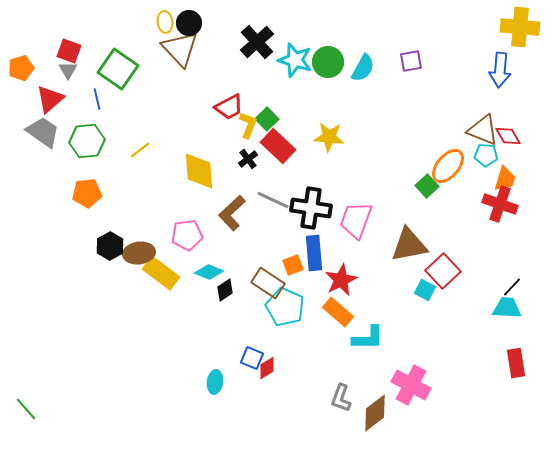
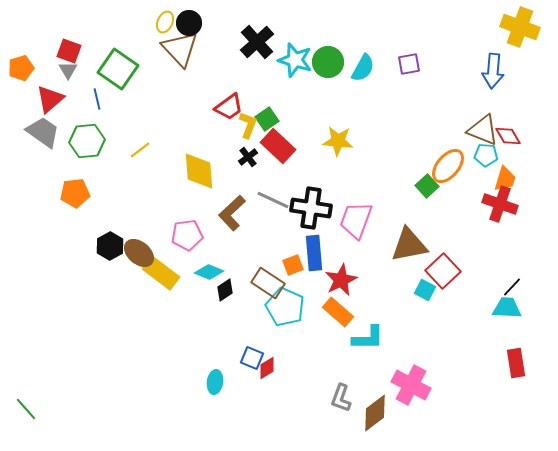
yellow ellipse at (165, 22): rotated 30 degrees clockwise
yellow cross at (520, 27): rotated 15 degrees clockwise
purple square at (411, 61): moved 2 px left, 3 px down
blue arrow at (500, 70): moved 7 px left, 1 px down
red trapezoid at (229, 107): rotated 8 degrees counterclockwise
green square at (267, 119): rotated 10 degrees clockwise
yellow star at (329, 137): moved 9 px right, 4 px down
black cross at (248, 159): moved 2 px up
orange pentagon at (87, 193): moved 12 px left
brown ellipse at (139, 253): rotated 48 degrees clockwise
